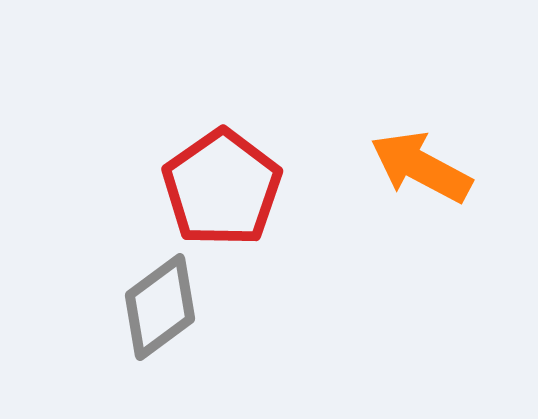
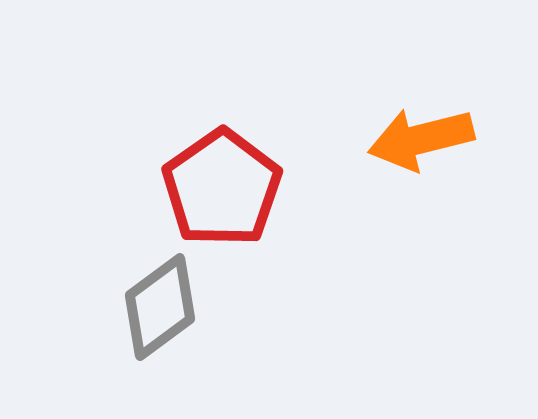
orange arrow: moved 28 px up; rotated 42 degrees counterclockwise
